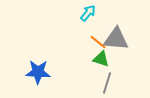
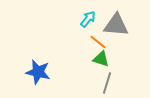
cyan arrow: moved 6 px down
gray triangle: moved 14 px up
blue star: rotated 10 degrees clockwise
